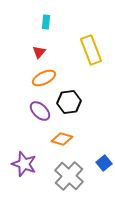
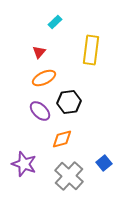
cyan rectangle: moved 9 px right; rotated 40 degrees clockwise
yellow rectangle: rotated 28 degrees clockwise
orange diamond: rotated 30 degrees counterclockwise
